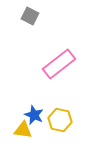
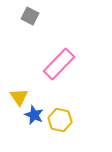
pink rectangle: rotated 8 degrees counterclockwise
yellow triangle: moved 4 px left, 33 px up; rotated 48 degrees clockwise
